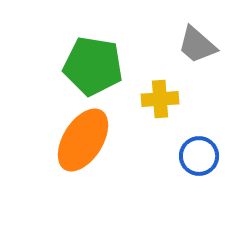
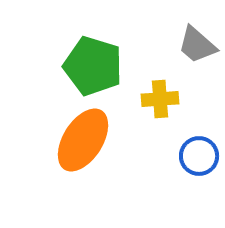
green pentagon: rotated 8 degrees clockwise
